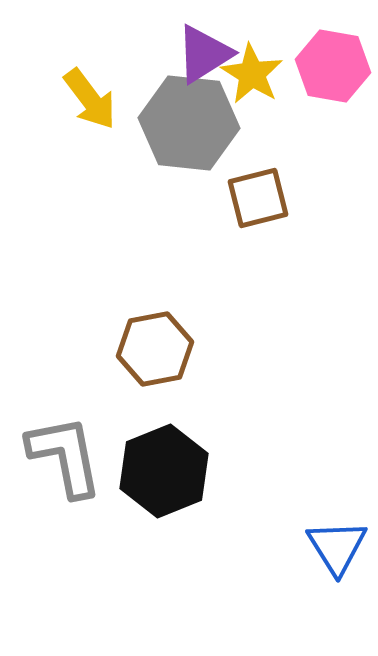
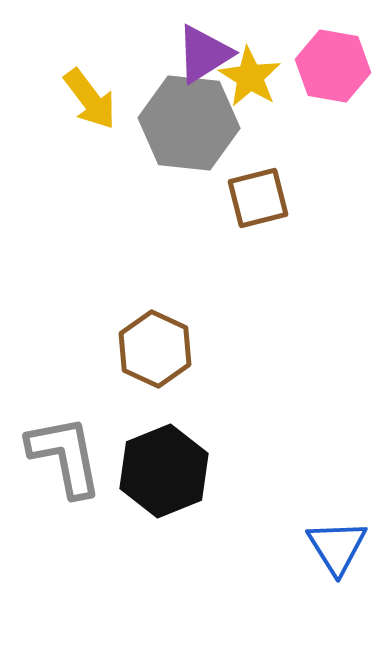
yellow star: moved 2 px left, 3 px down
brown hexagon: rotated 24 degrees counterclockwise
